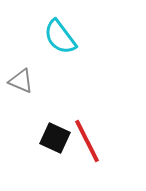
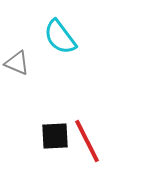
gray triangle: moved 4 px left, 18 px up
black square: moved 2 px up; rotated 28 degrees counterclockwise
